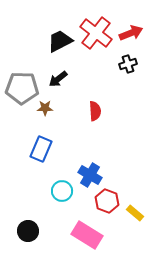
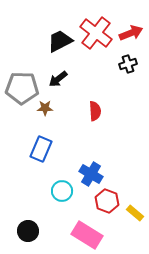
blue cross: moved 1 px right, 1 px up
